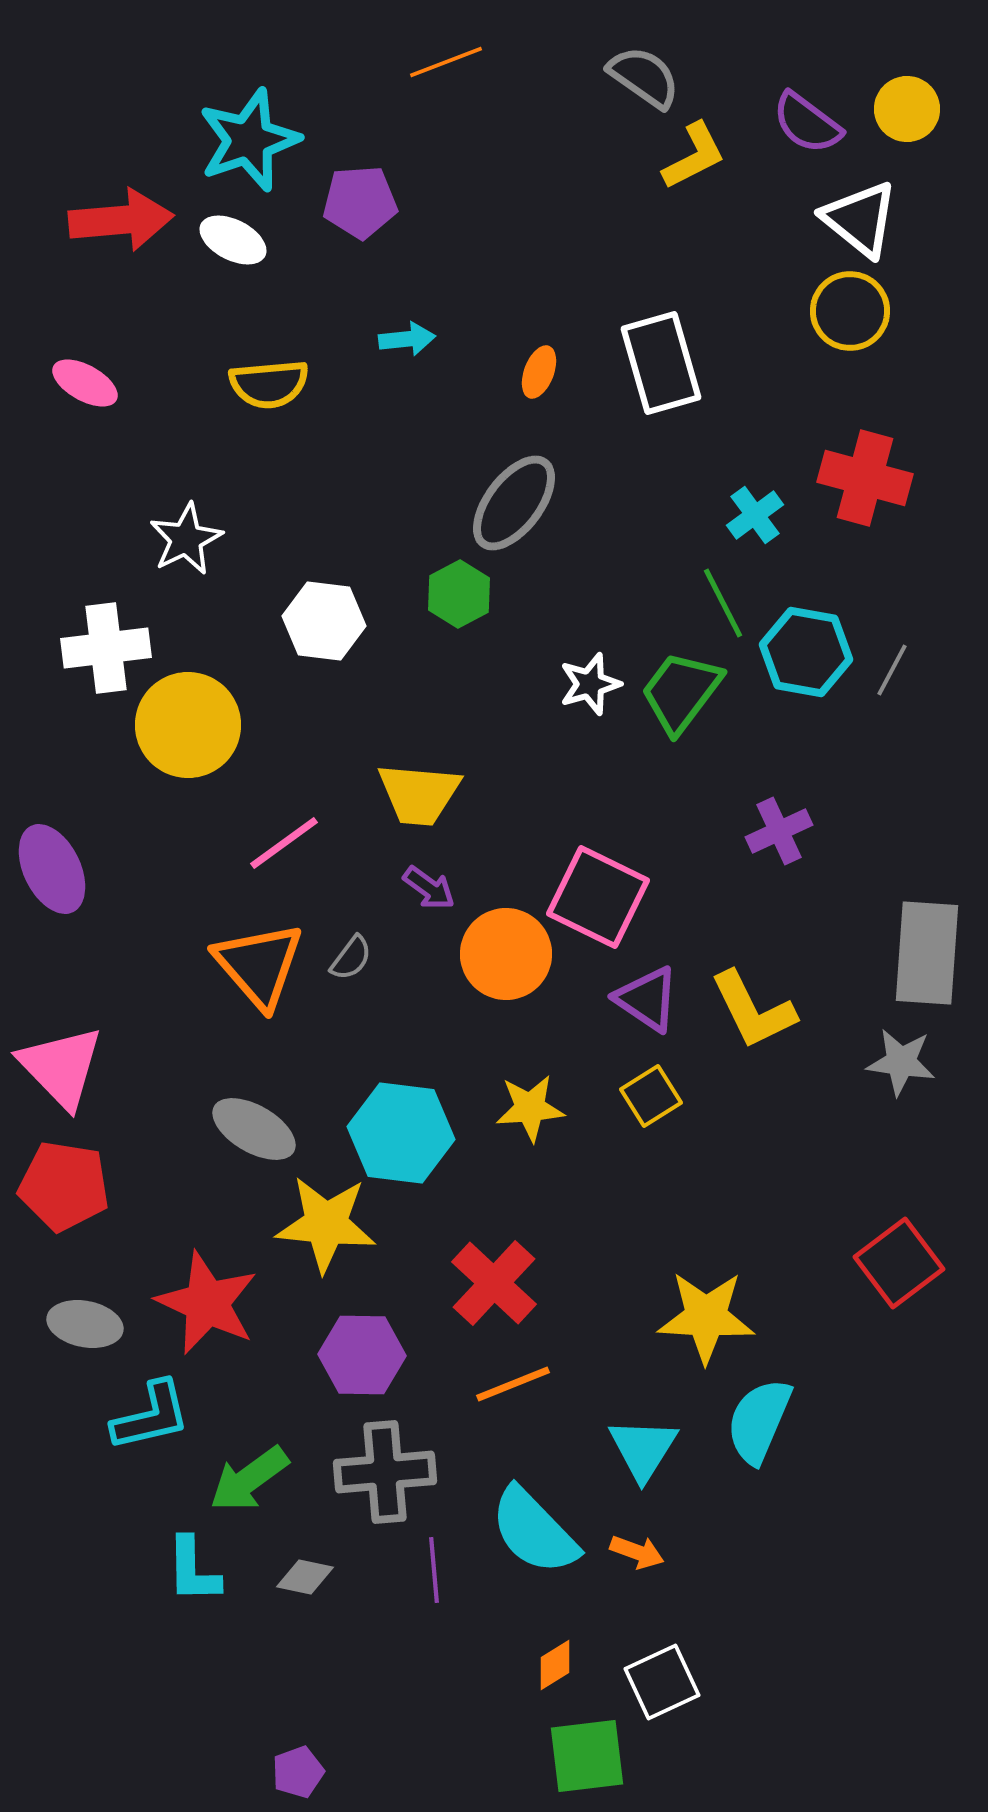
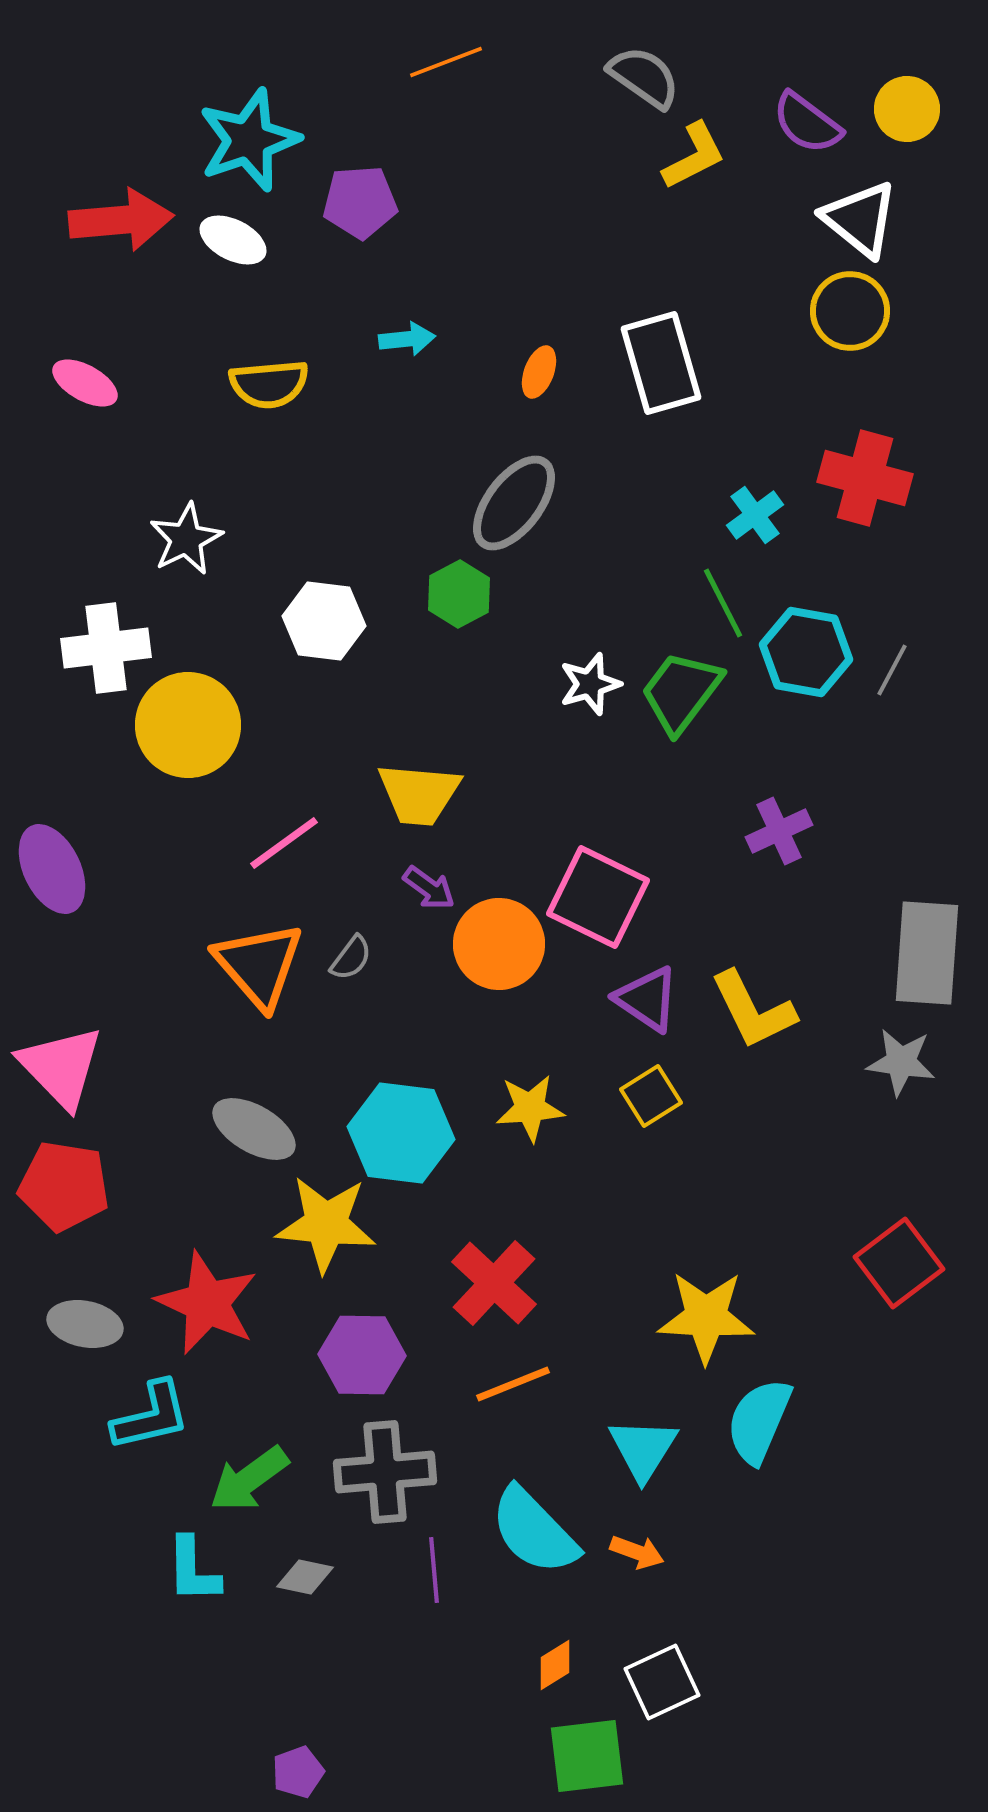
orange circle at (506, 954): moved 7 px left, 10 px up
